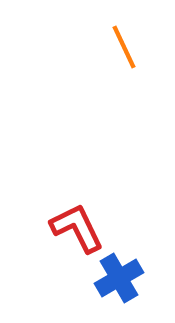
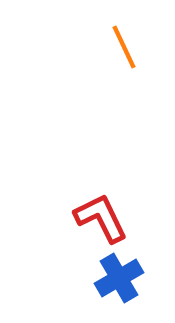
red L-shape: moved 24 px right, 10 px up
